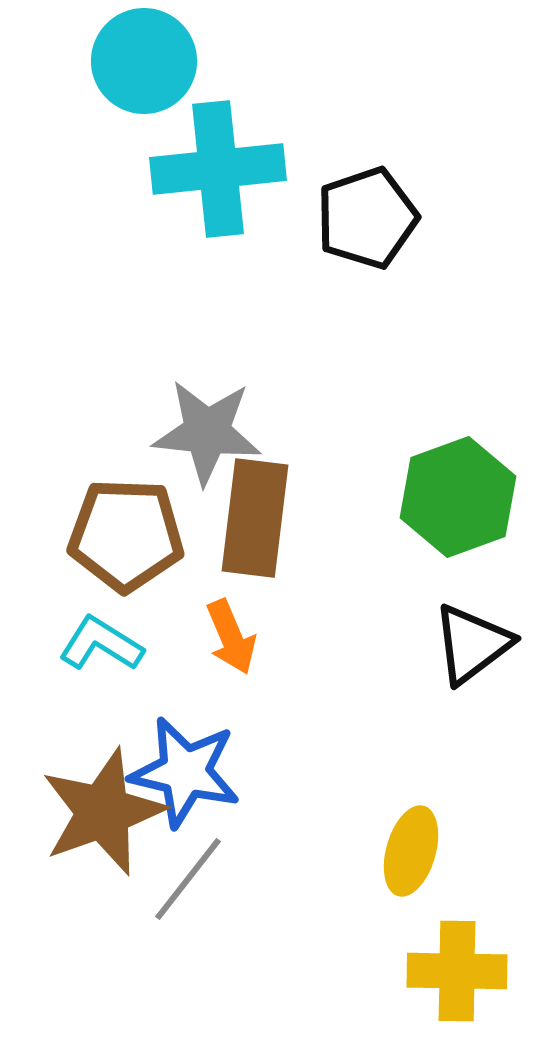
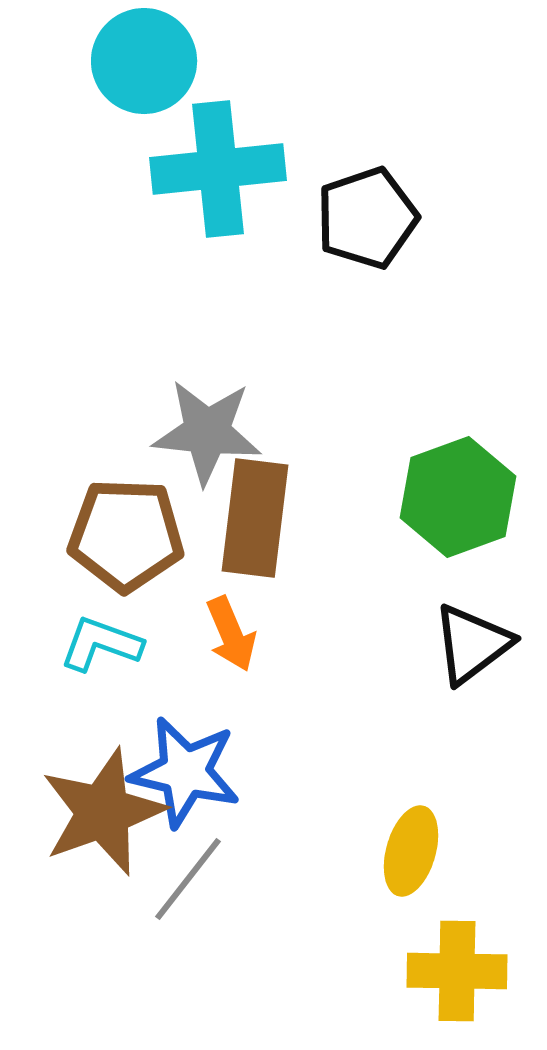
orange arrow: moved 3 px up
cyan L-shape: rotated 12 degrees counterclockwise
